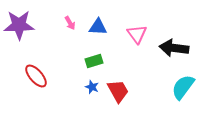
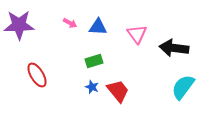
pink arrow: rotated 32 degrees counterclockwise
red ellipse: moved 1 px right, 1 px up; rotated 10 degrees clockwise
red trapezoid: rotated 10 degrees counterclockwise
